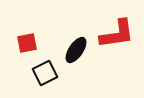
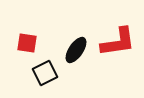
red L-shape: moved 1 px right, 8 px down
red square: rotated 20 degrees clockwise
